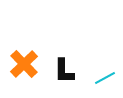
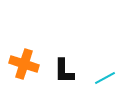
orange cross: rotated 28 degrees counterclockwise
